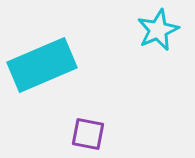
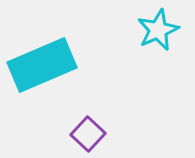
purple square: rotated 32 degrees clockwise
